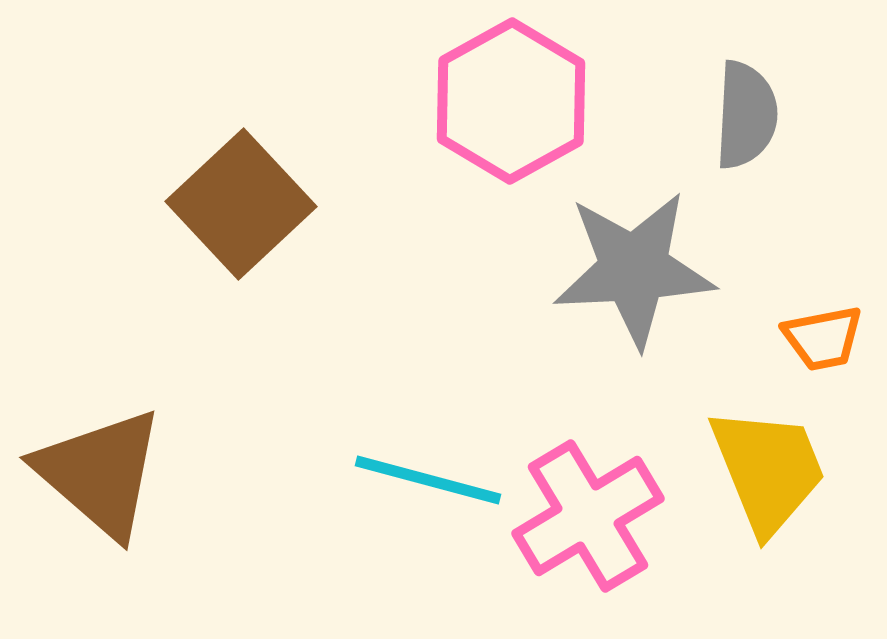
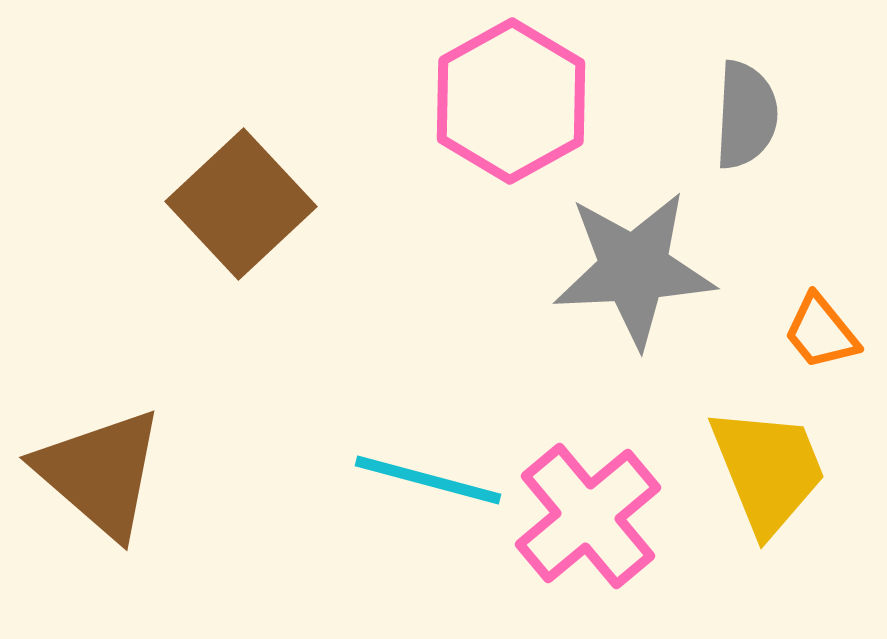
orange trapezoid: moved 2 px left, 6 px up; rotated 62 degrees clockwise
pink cross: rotated 9 degrees counterclockwise
